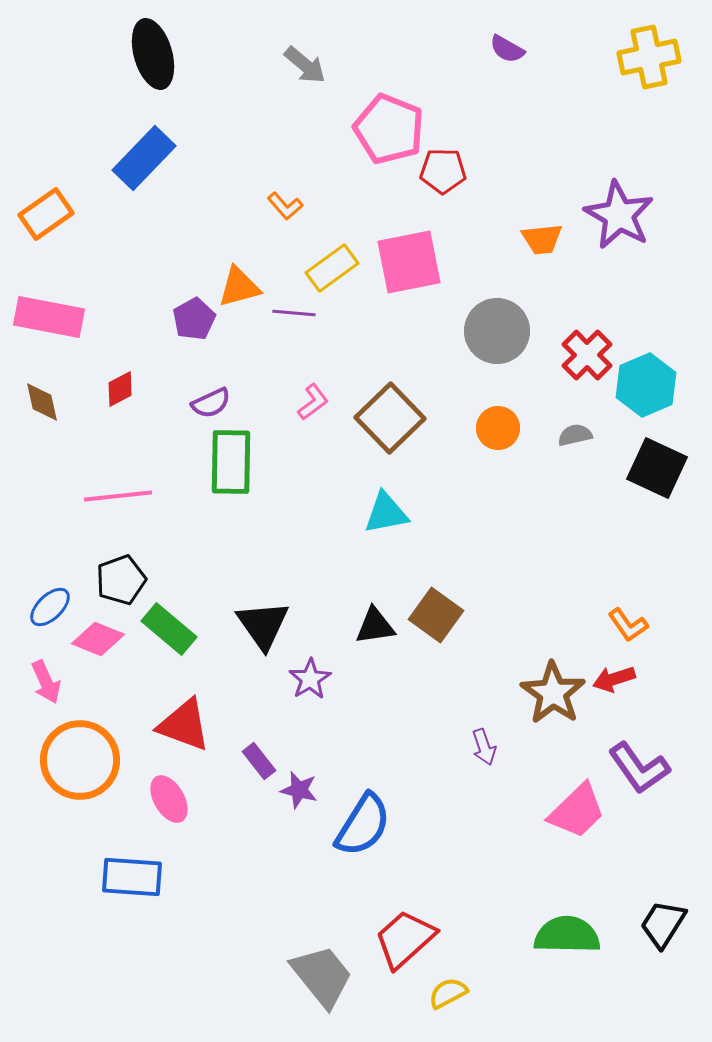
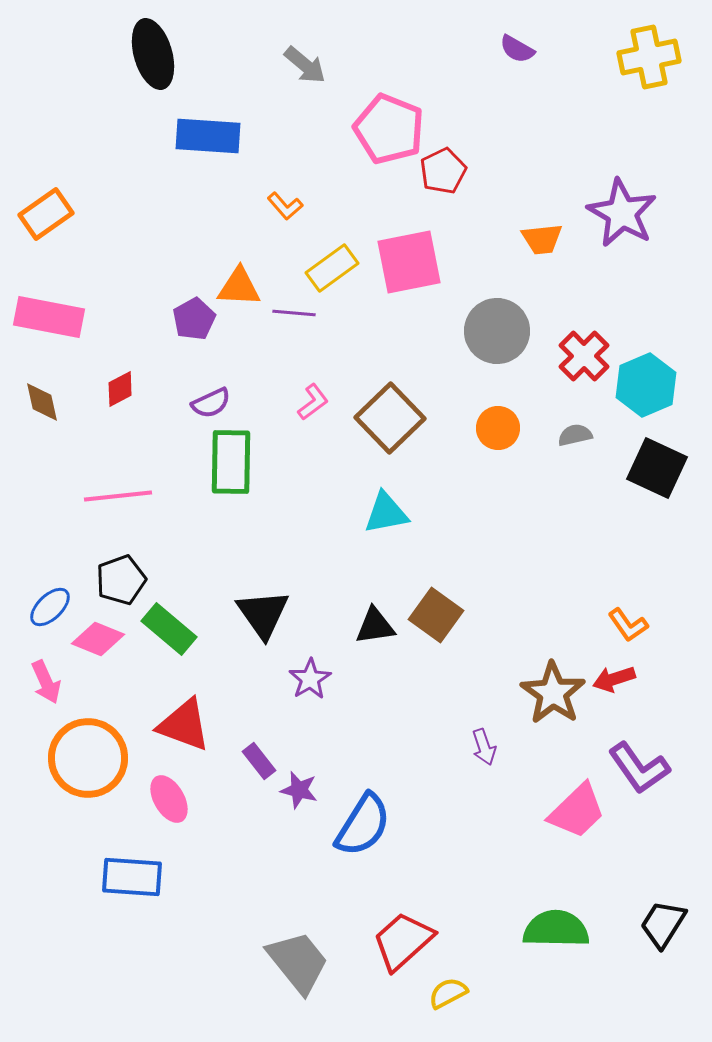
purple semicircle at (507, 49): moved 10 px right
blue rectangle at (144, 158): moved 64 px right, 22 px up; rotated 50 degrees clockwise
red pentagon at (443, 171): rotated 27 degrees counterclockwise
purple star at (619, 215): moved 3 px right, 2 px up
orange triangle at (239, 287): rotated 18 degrees clockwise
red cross at (587, 355): moved 3 px left, 1 px down
black triangle at (263, 625): moved 11 px up
orange circle at (80, 760): moved 8 px right, 2 px up
green semicircle at (567, 935): moved 11 px left, 6 px up
red trapezoid at (405, 939): moved 2 px left, 2 px down
gray trapezoid at (322, 976): moved 24 px left, 14 px up
